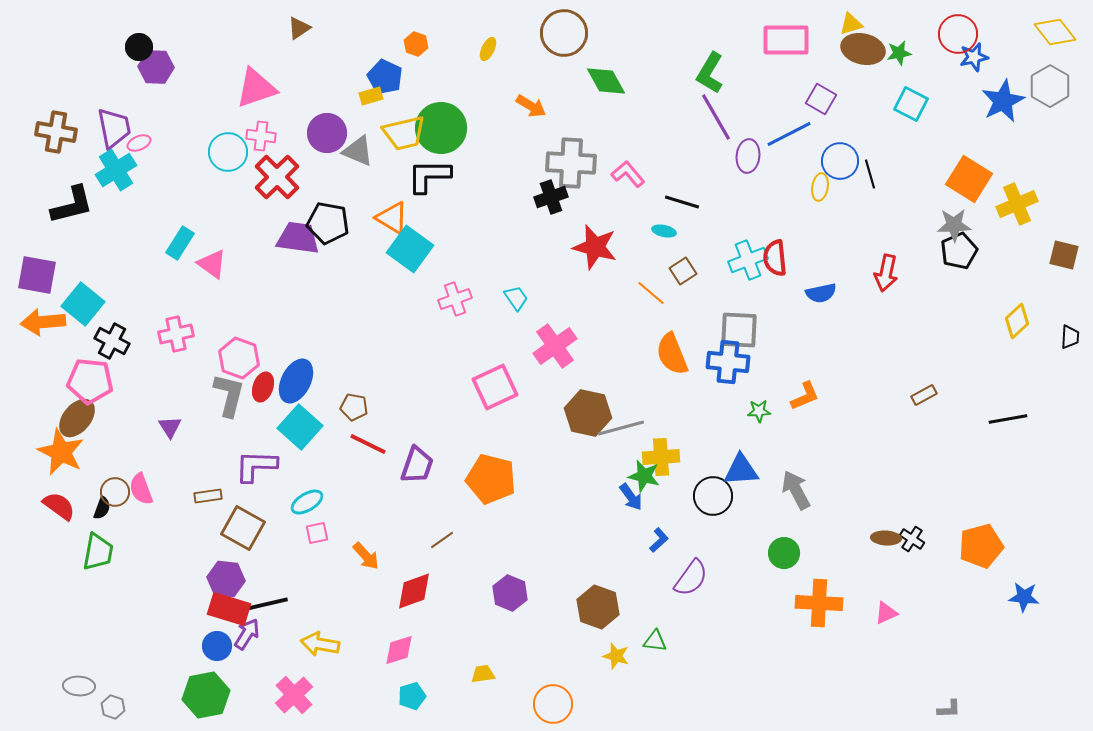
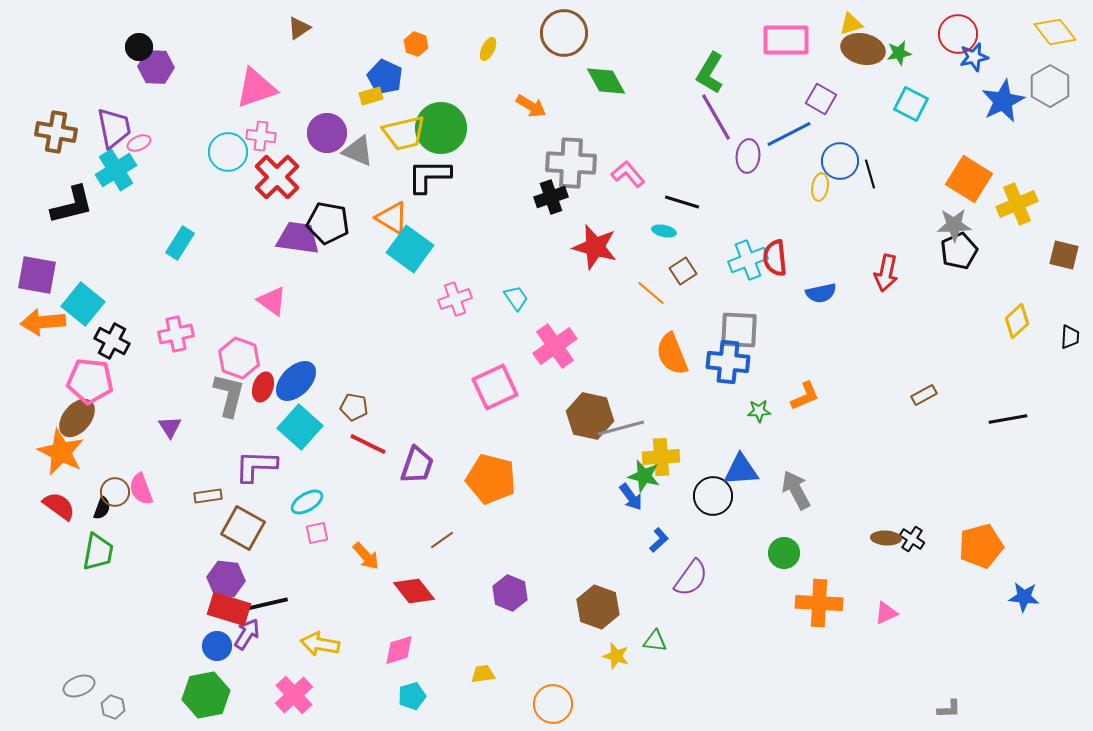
pink triangle at (212, 264): moved 60 px right, 37 px down
blue ellipse at (296, 381): rotated 18 degrees clockwise
brown hexagon at (588, 413): moved 2 px right, 3 px down
red diamond at (414, 591): rotated 72 degrees clockwise
gray ellipse at (79, 686): rotated 24 degrees counterclockwise
